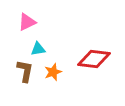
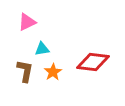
cyan triangle: moved 4 px right
red diamond: moved 1 px left, 3 px down
orange star: rotated 12 degrees counterclockwise
